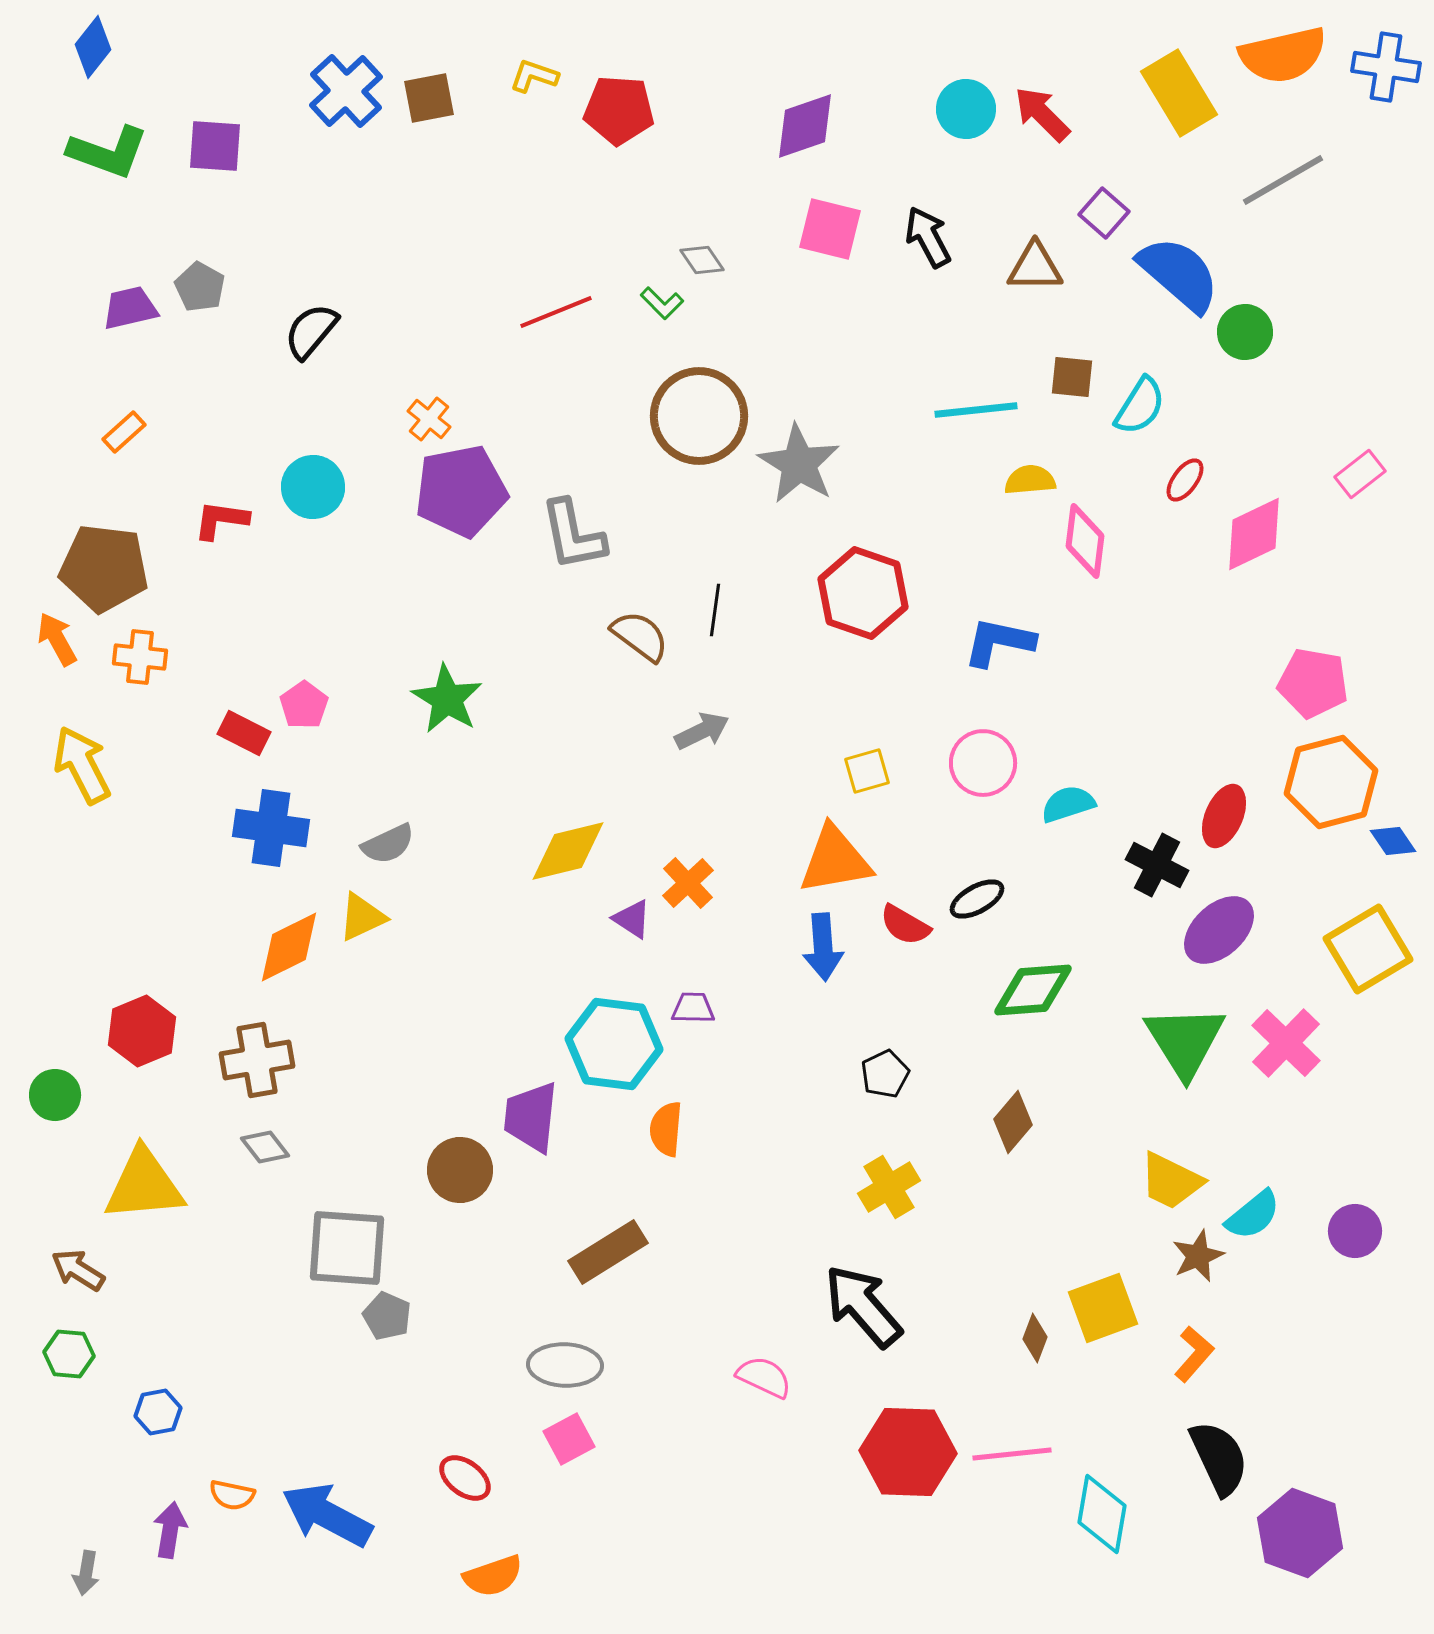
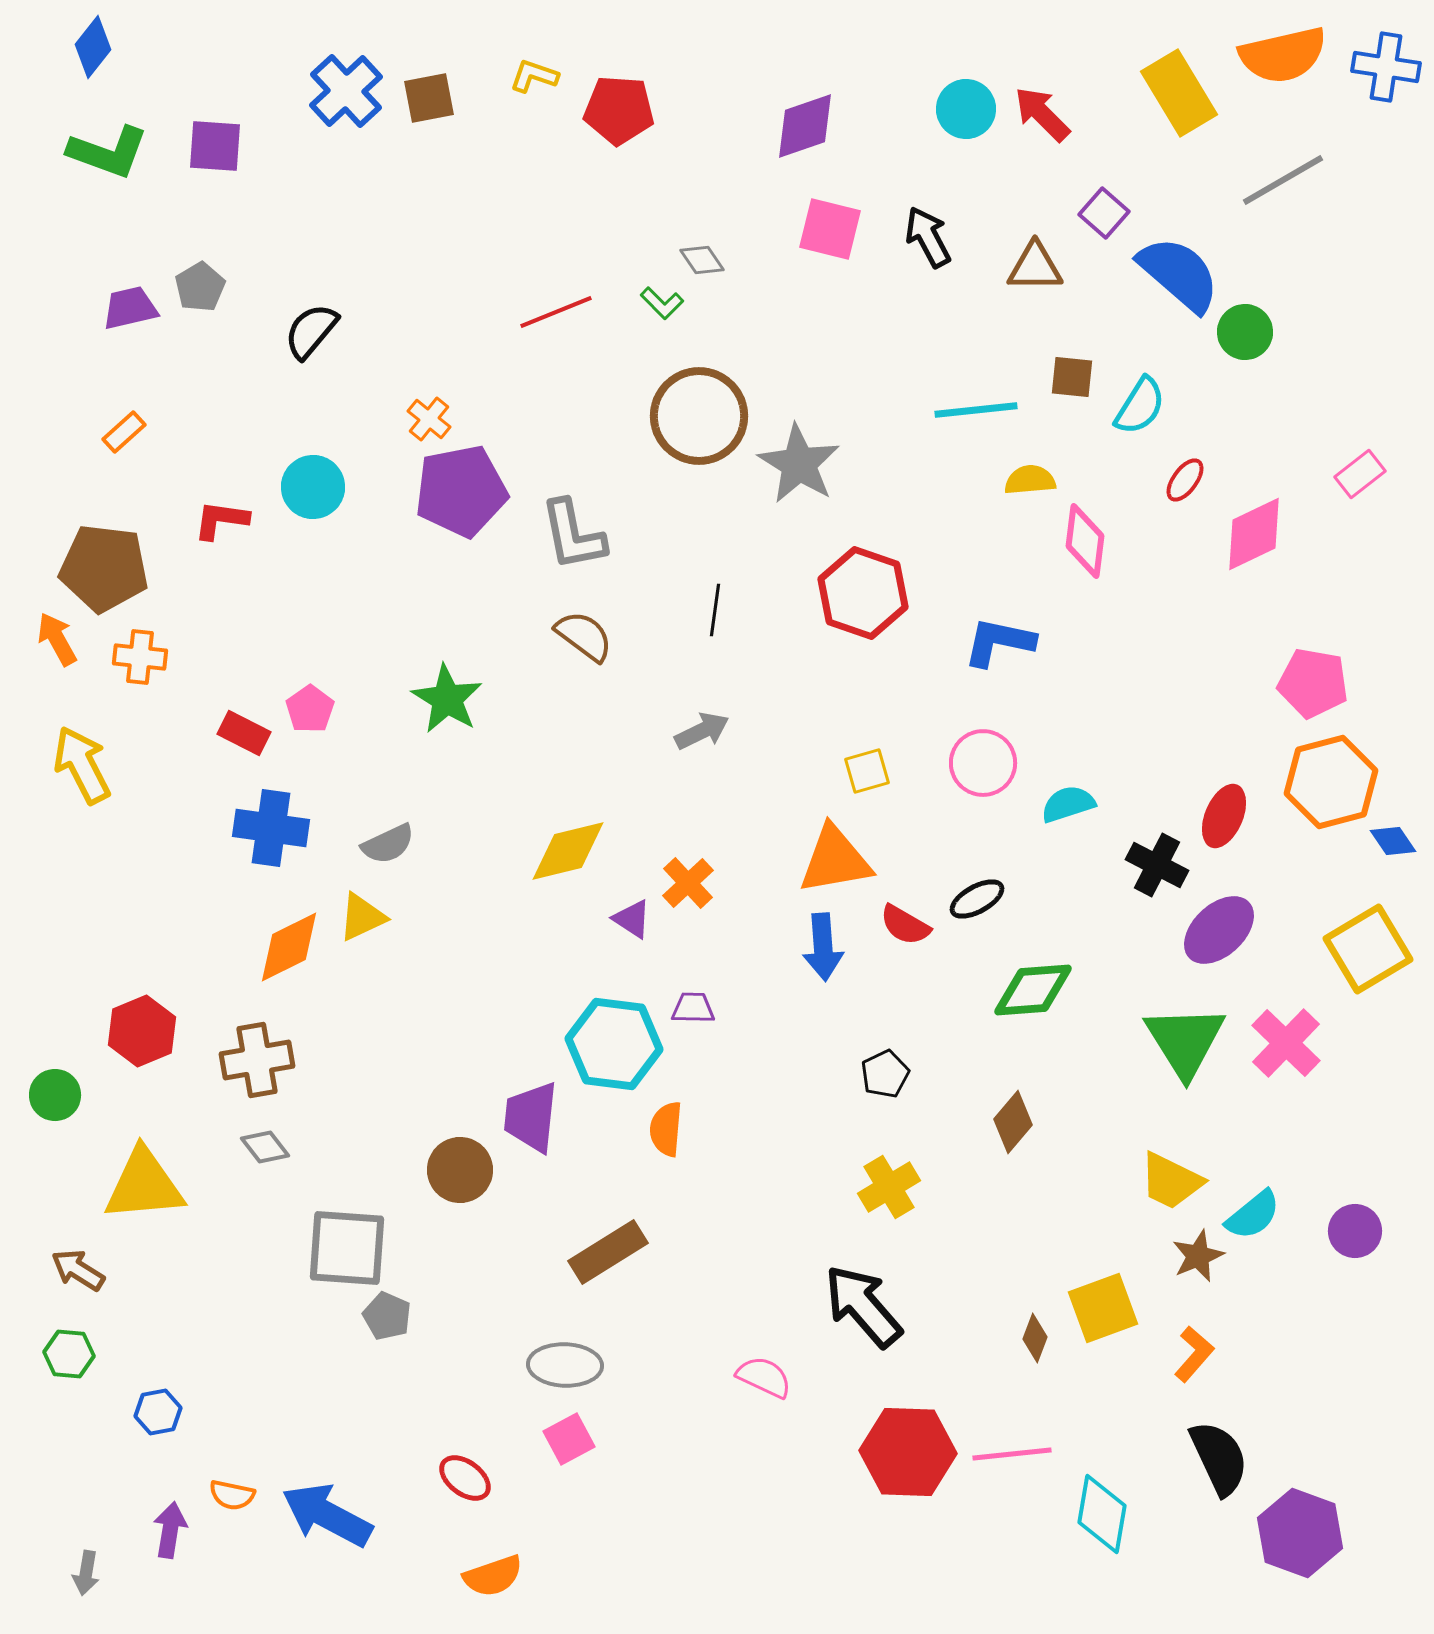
gray pentagon at (200, 287): rotated 12 degrees clockwise
brown semicircle at (640, 636): moved 56 px left
pink pentagon at (304, 705): moved 6 px right, 4 px down
